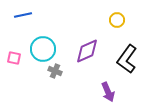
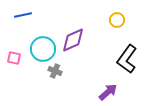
purple diamond: moved 14 px left, 11 px up
purple arrow: rotated 108 degrees counterclockwise
